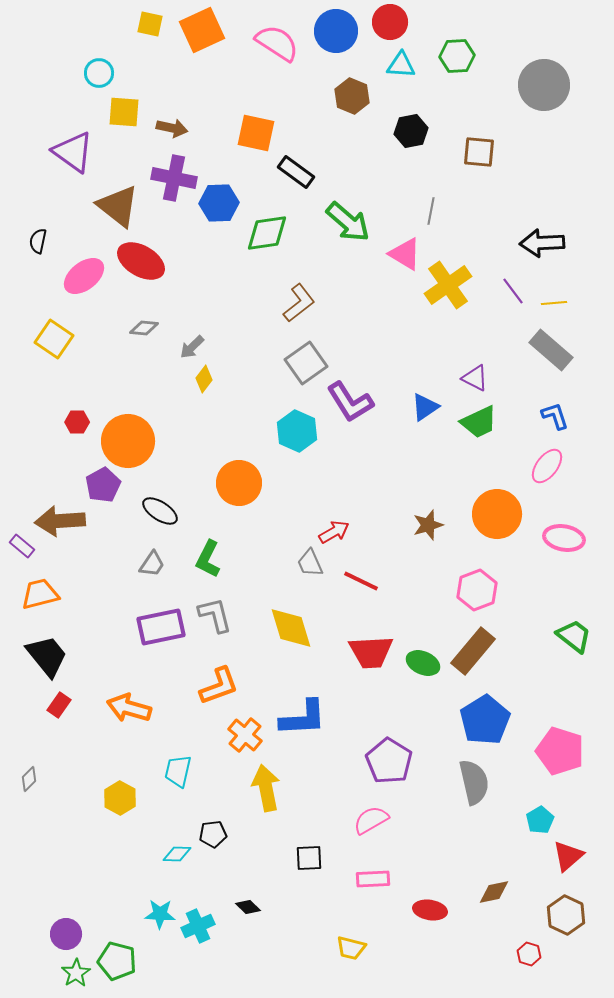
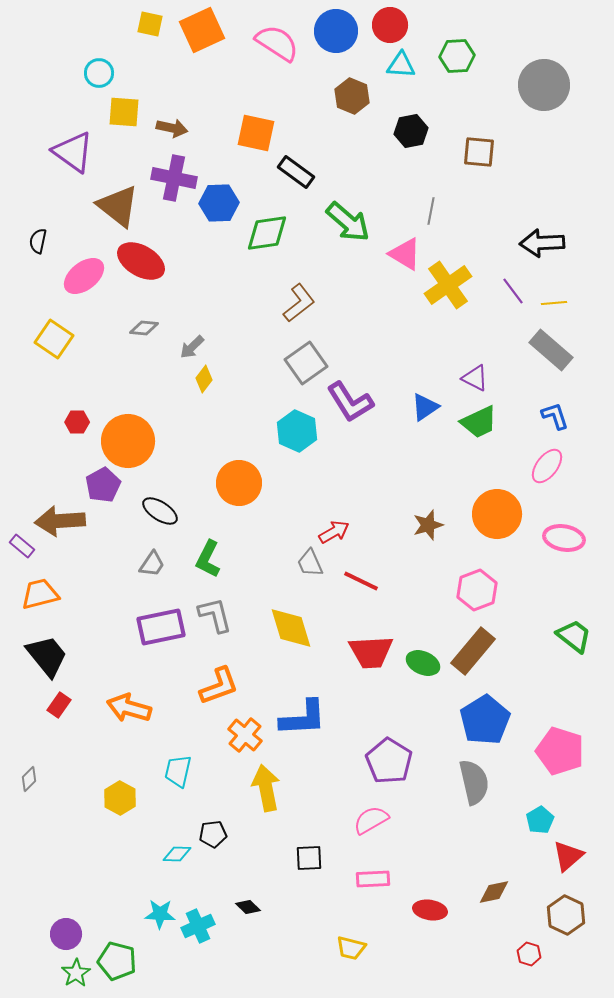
red circle at (390, 22): moved 3 px down
